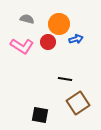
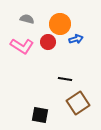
orange circle: moved 1 px right
